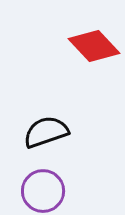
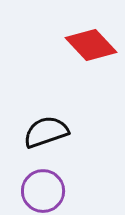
red diamond: moved 3 px left, 1 px up
